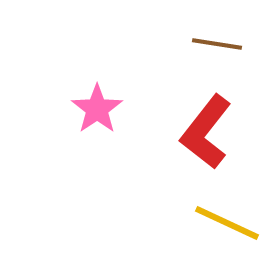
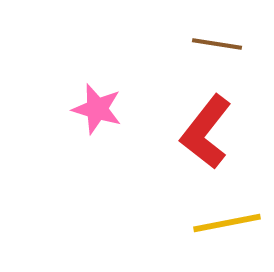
pink star: rotated 21 degrees counterclockwise
yellow line: rotated 36 degrees counterclockwise
